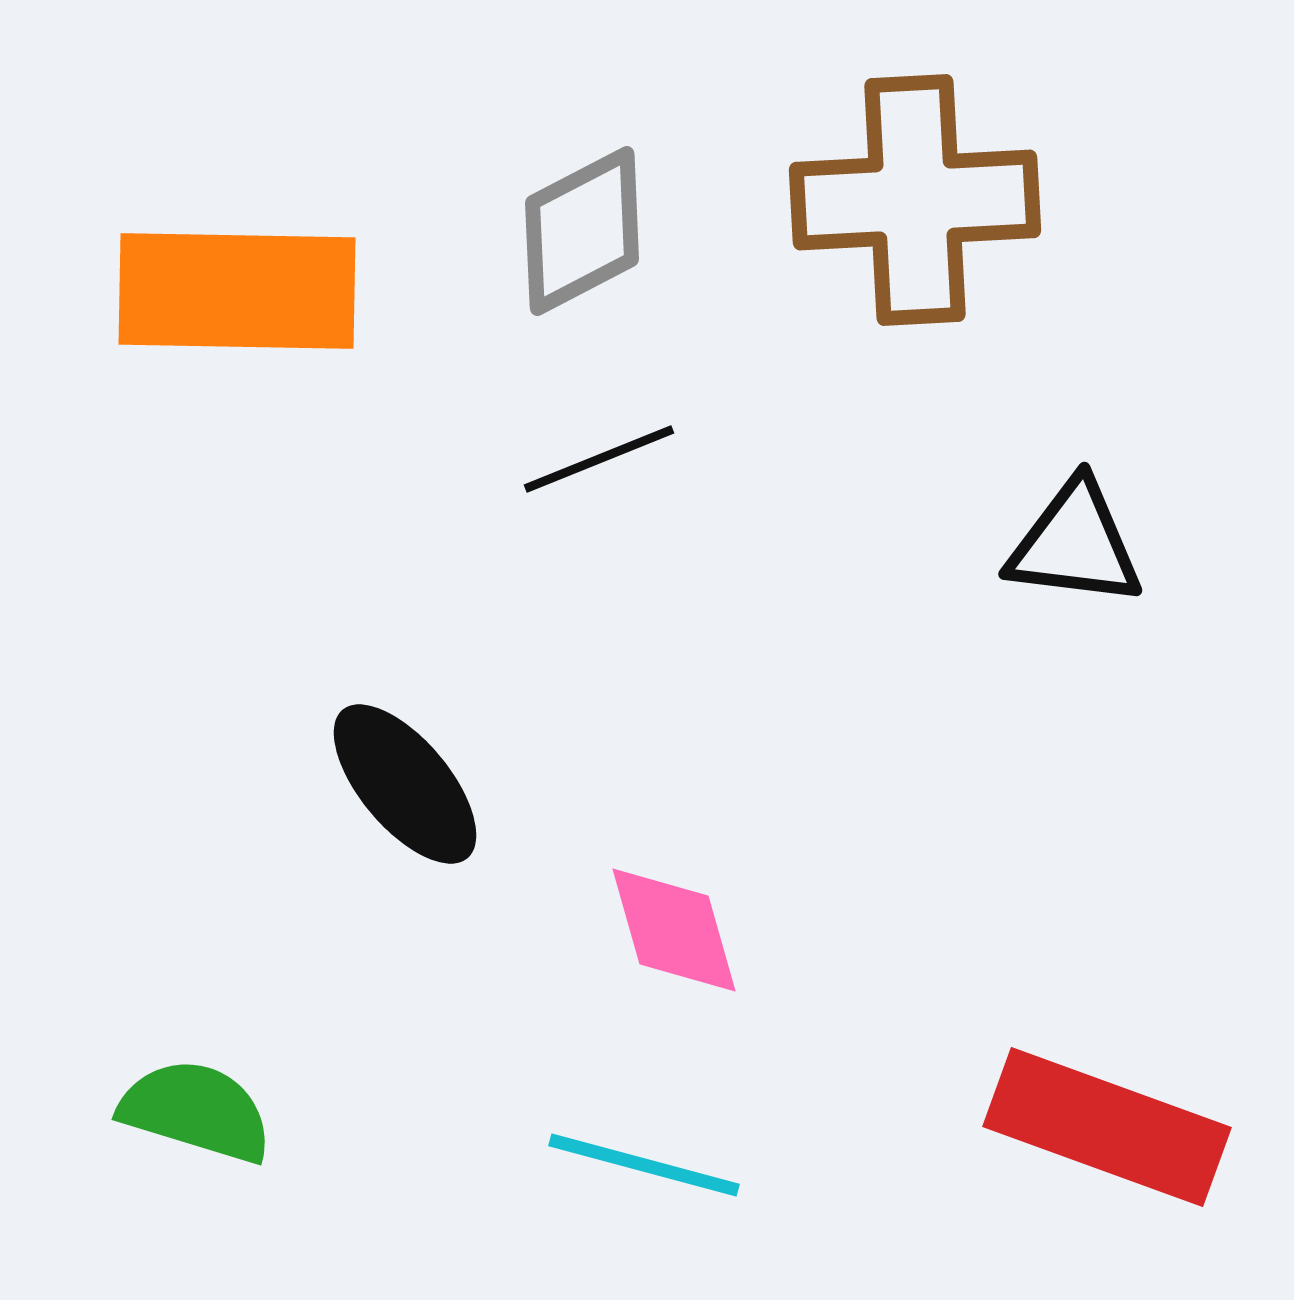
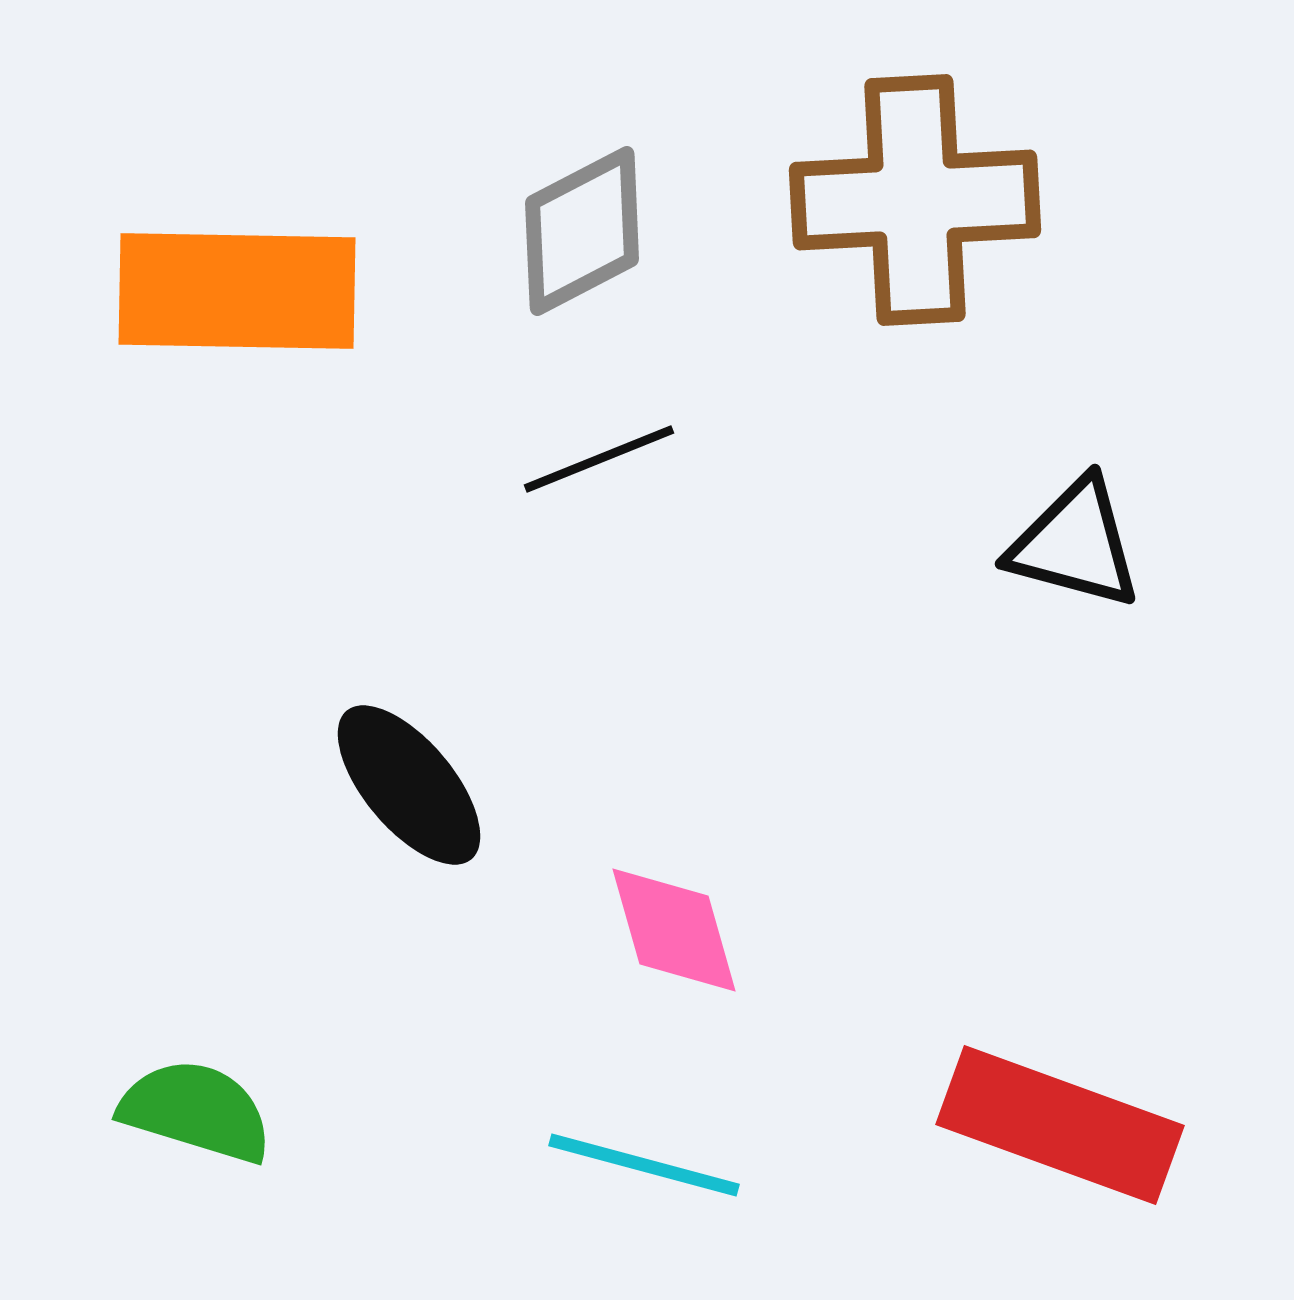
black triangle: rotated 8 degrees clockwise
black ellipse: moved 4 px right, 1 px down
red rectangle: moved 47 px left, 2 px up
